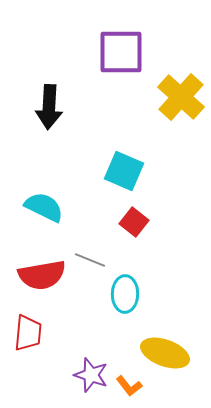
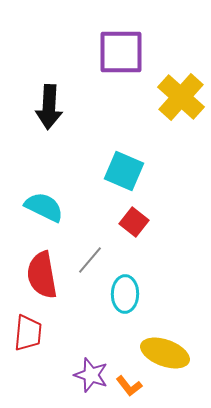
gray line: rotated 72 degrees counterclockwise
red semicircle: rotated 90 degrees clockwise
